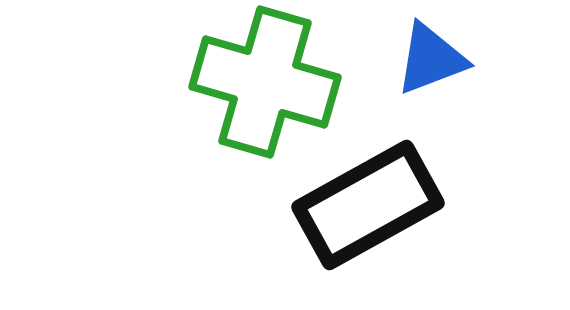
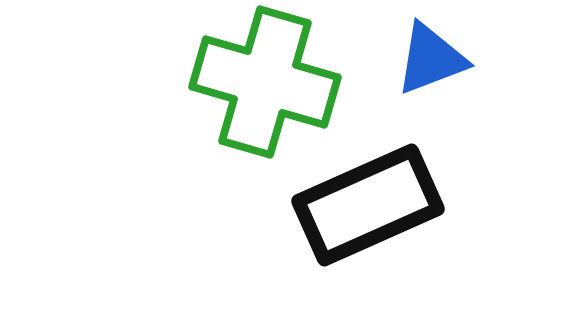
black rectangle: rotated 5 degrees clockwise
